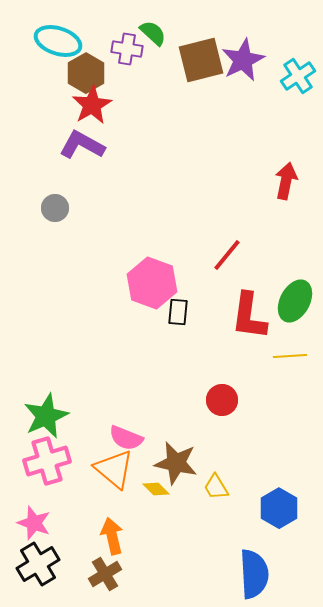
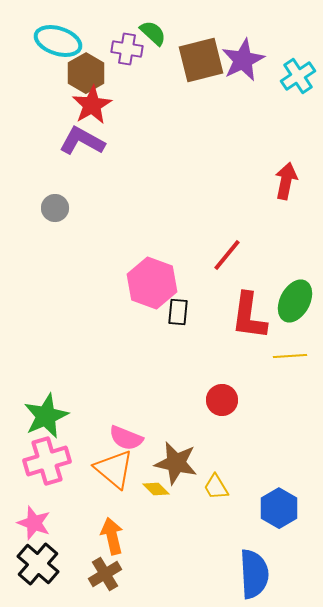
purple L-shape: moved 4 px up
black cross: rotated 18 degrees counterclockwise
